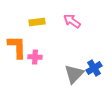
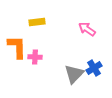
pink arrow: moved 15 px right, 8 px down
